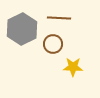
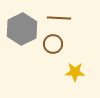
yellow star: moved 2 px right, 5 px down
